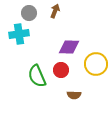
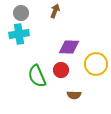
gray circle: moved 8 px left
